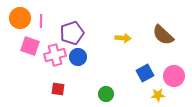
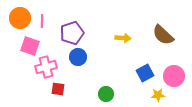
pink line: moved 1 px right
pink cross: moved 9 px left, 12 px down
